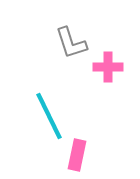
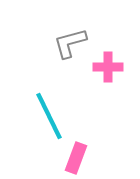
gray L-shape: moved 1 px left; rotated 93 degrees clockwise
pink rectangle: moved 1 px left, 3 px down; rotated 8 degrees clockwise
